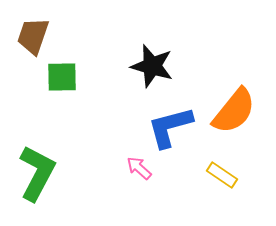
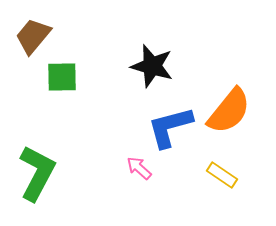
brown trapezoid: rotated 21 degrees clockwise
orange semicircle: moved 5 px left
